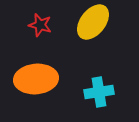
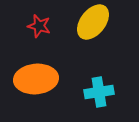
red star: moved 1 px left, 1 px down
